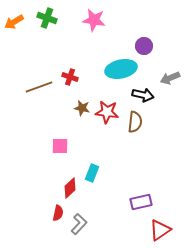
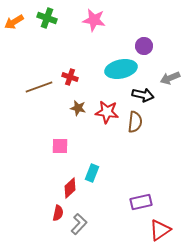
brown star: moved 4 px left
